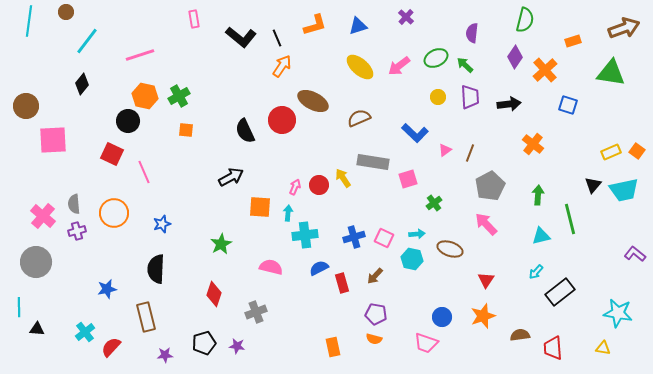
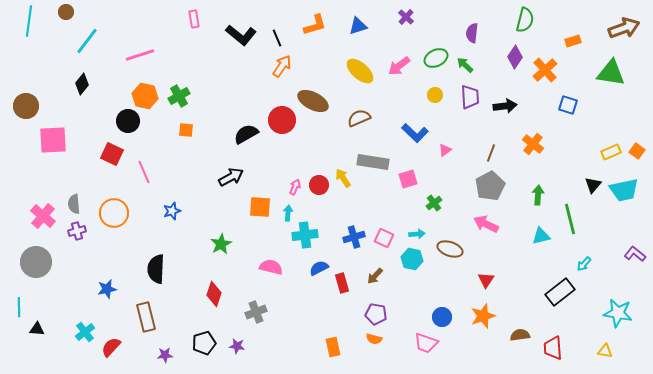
black L-shape at (241, 37): moved 2 px up
yellow ellipse at (360, 67): moved 4 px down
yellow circle at (438, 97): moved 3 px left, 2 px up
black arrow at (509, 104): moved 4 px left, 2 px down
black semicircle at (245, 131): moved 1 px right, 3 px down; rotated 85 degrees clockwise
brown line at (470, 153): moved 21 px right
blue star at (162, 224): moved 10 px right, 13 px up
pink arrow at (486, 224): rotated 20 degrees counterclockwise
cyan arrow at (536, 272): moved 48 px right, 8 px up
yellow triangle at (603, 348): moved 2 px right, 3 px down
